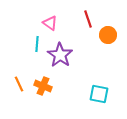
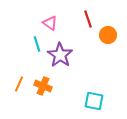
cyan line: rotated 21 degrees counterclockwise
orange line: rotated 49 degrees clockwise
cyan square: moved 5 px left, 7 px down
